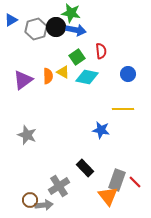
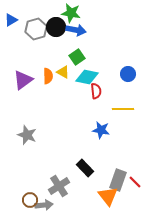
red semicircle: moved 5 px left, 40 px down
gray rectangle: moved 1 px right
